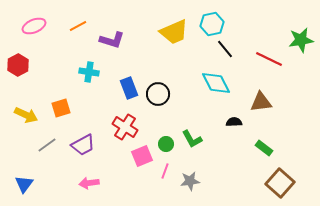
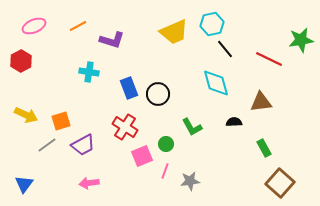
red hexagon: moved 3 px right, 4 px up
cyan diamond: rotated 12 degrees clockwise
orange square: moved 13 px down
green L-shape: moved 12 px up
green rectangle: rotated 24 degrees clockwise
